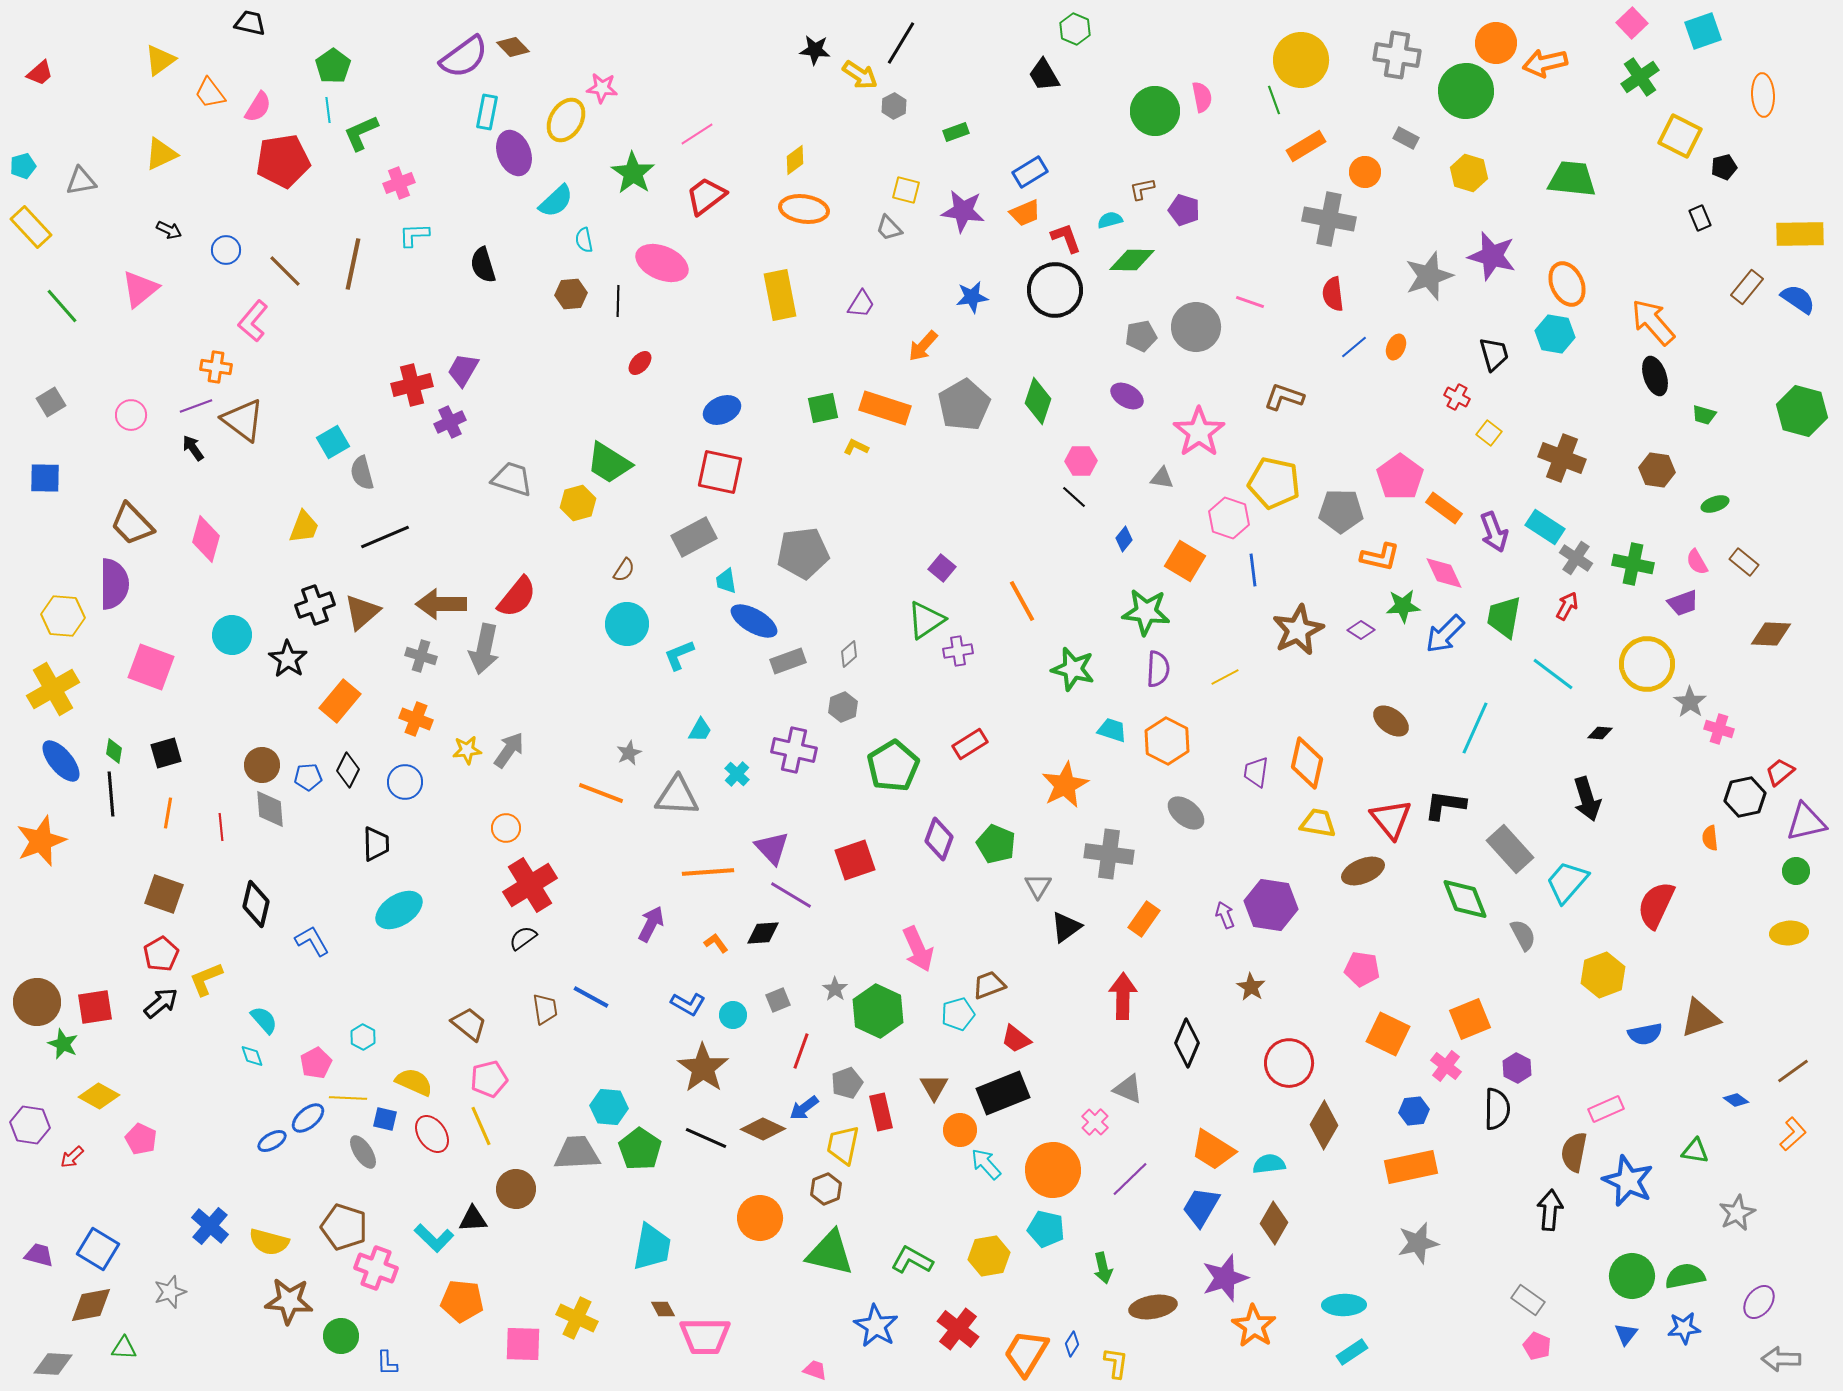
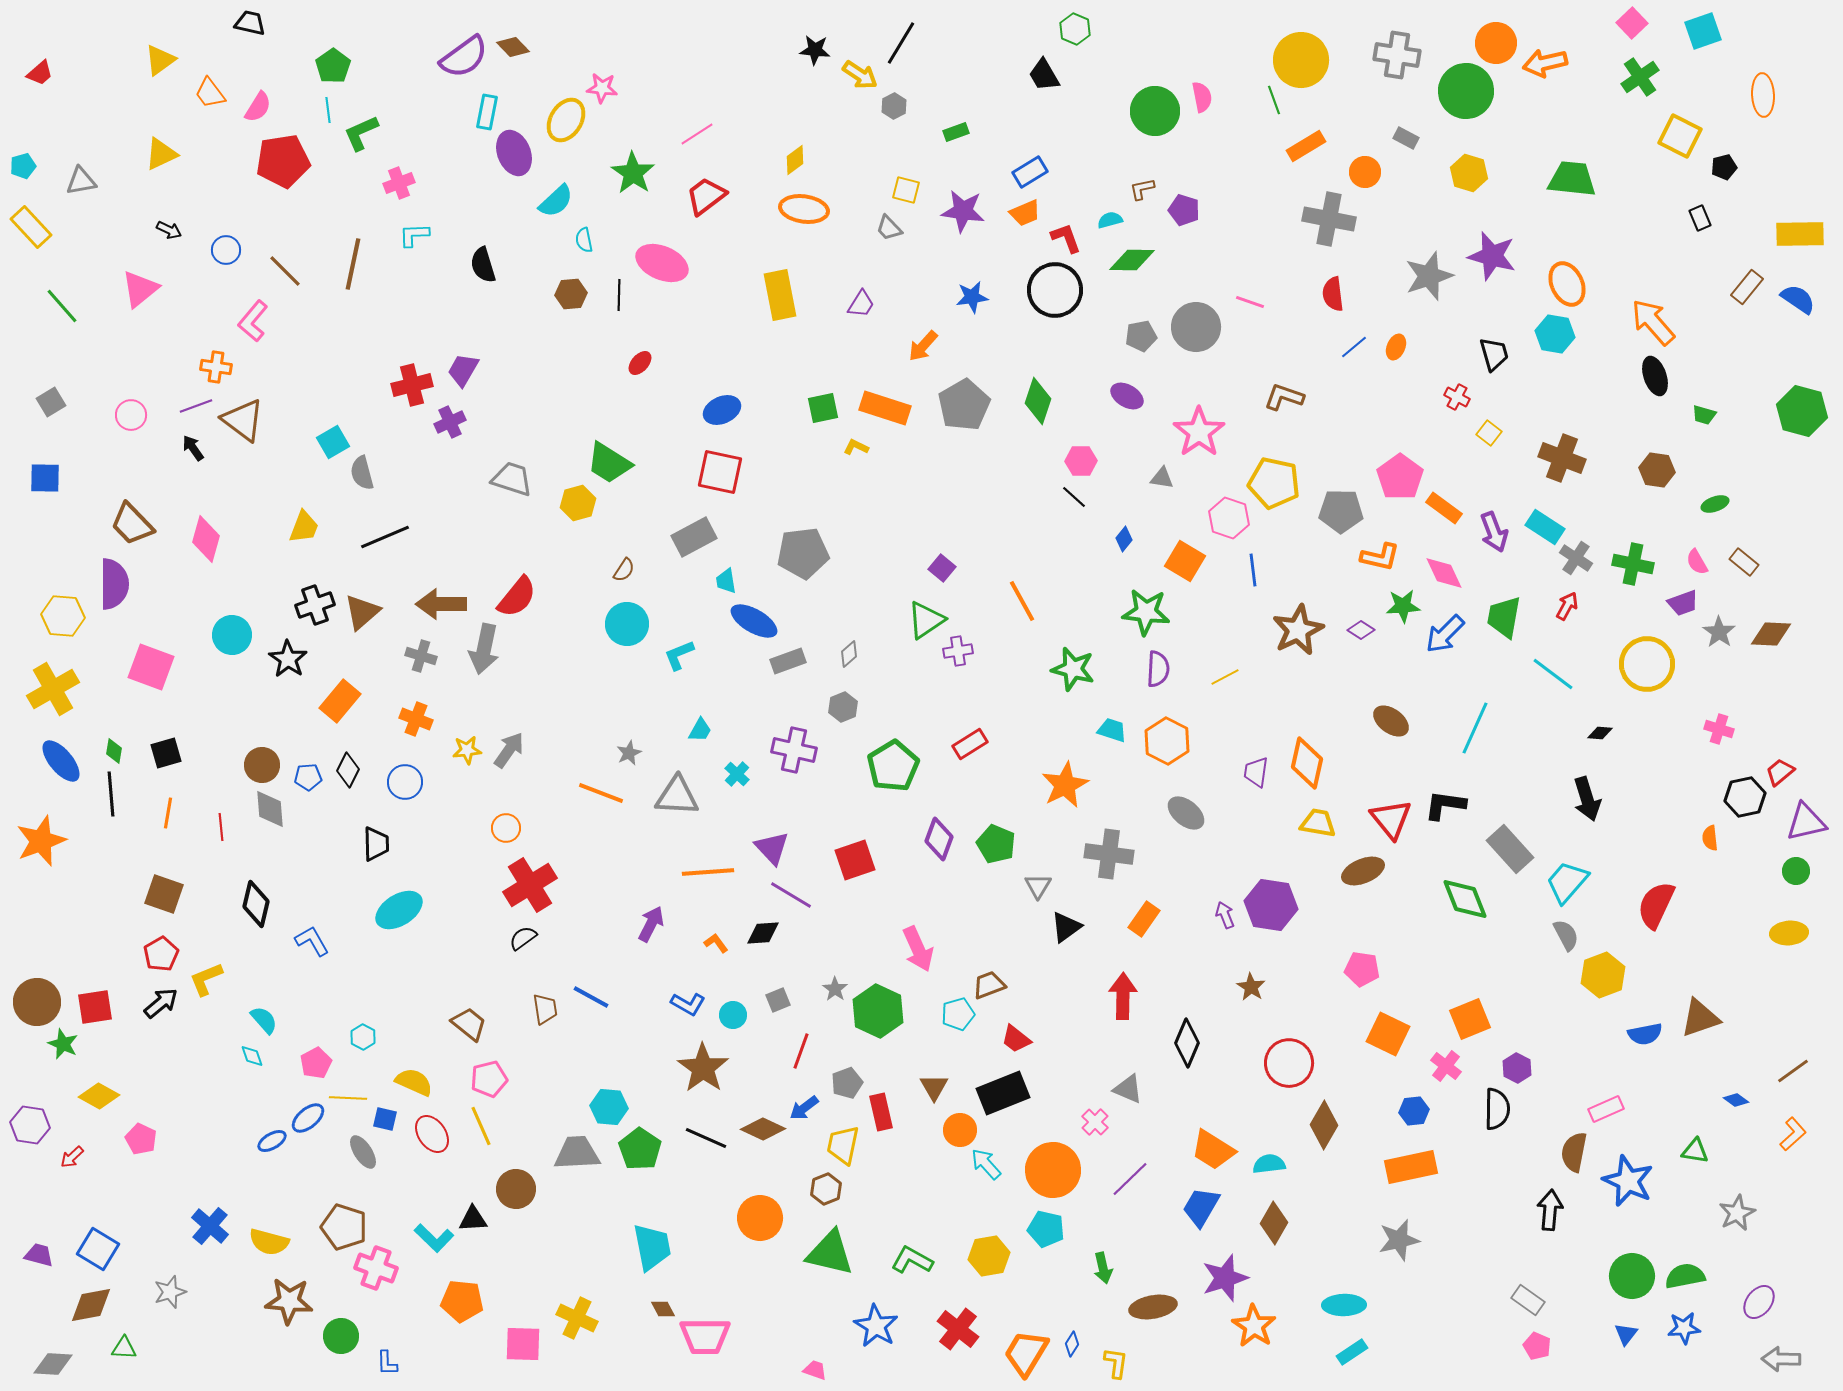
black line at (618, 301): moved 1 px right, 6 px up
gray star at (1690, 702): moved 29 px right, 70 px up
gray semicircle at (1523, 935): moved 43 px right
gray star at (1418, 1243): moved 19 px left, 3 px up
cyan trapezoid at (652, 1247): rotated 21 degrees counterclockwise
